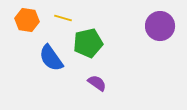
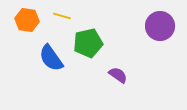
yellow line: moved 1 px left, 2 px up
purple semicircle: moved 21 px right, 8 px up
